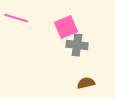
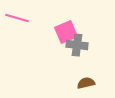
pink line: moved 1 px right
pink square: moved 5 px down
